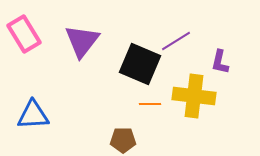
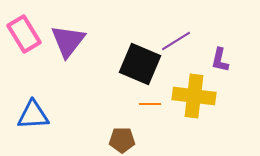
purple triangle: moved 14 px left
purple L-shape: moved 2 px up
brown pentagon: moved 1 px left
